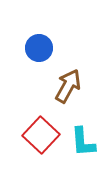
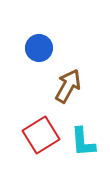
red square: rotated 15 degrees clockwise
